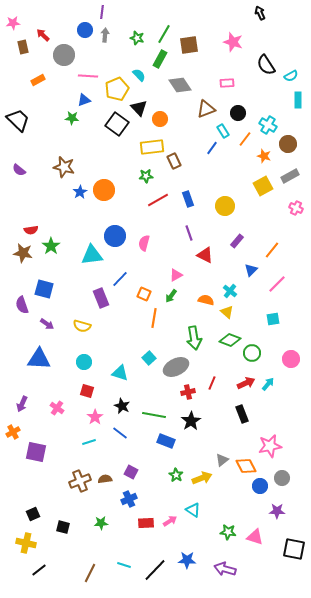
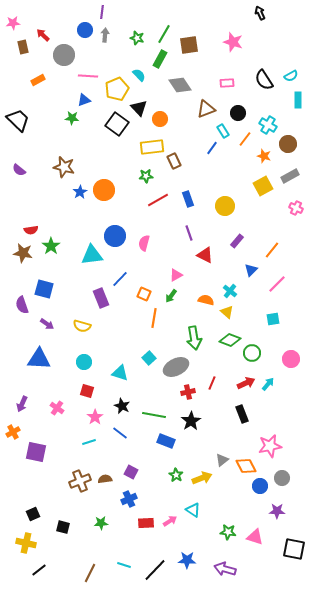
black semicircle at (266, 65): moved 2 px left, 15 px down
